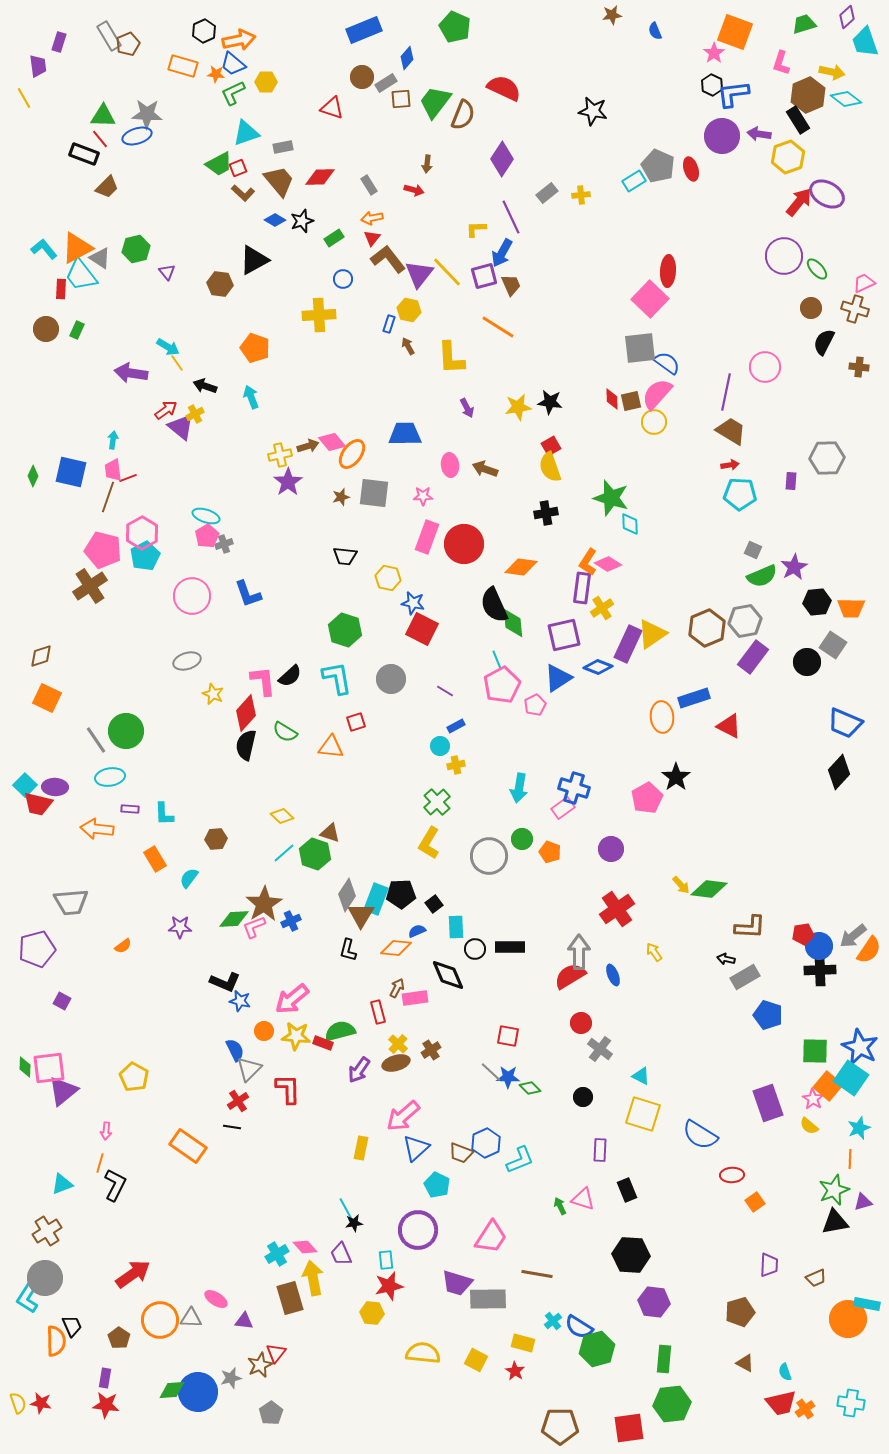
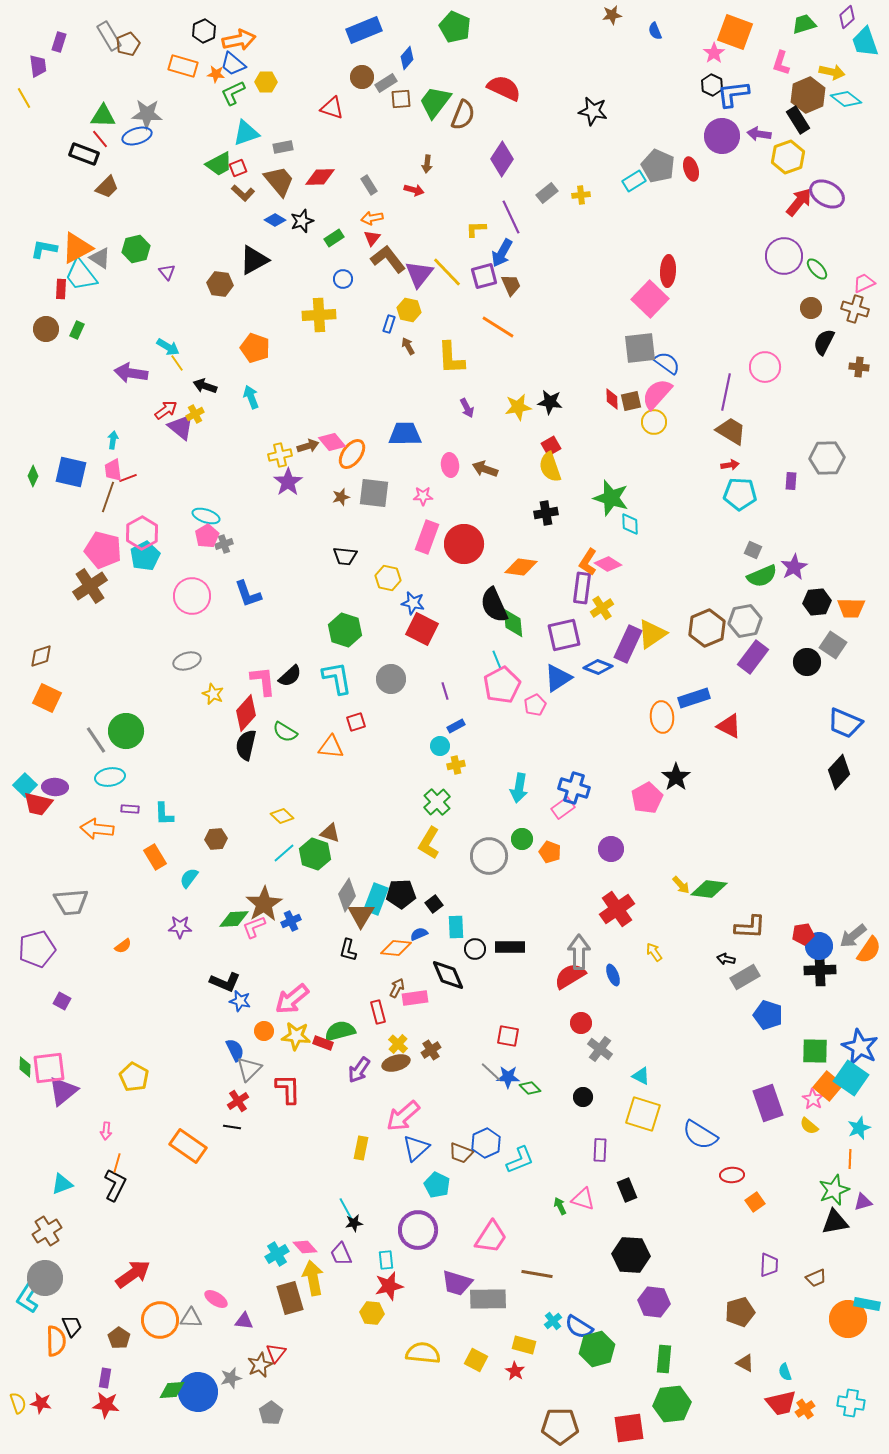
cyan L-shape at (44, 249): rotated 40 degrees counterclockwise
purple line at (445, 691): rotated 42 degrees clockwise
orange rectangle at (155, 859): moved 2 px up
blue semicircle at (417, 931): moved 2 px right, 3 px down
orange line at (100, 1163): moved 17 px right
yellow rectangle at (523, 1343): moved 1 px right, 2 px down
